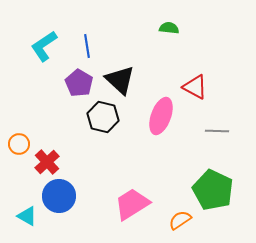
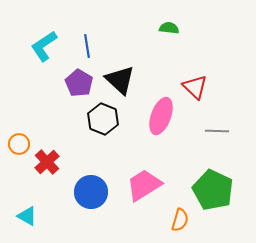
red triangle: rotated 16 degrees clockwise
black hexagon: moved 2 px down; rotated 8 degrees clockwise
blue circle: moved 32 px right, 4 px up
pink trapezoid: moved 12 px right, 19 px up
orange semicircle: rotated 140 degrees clockwise
